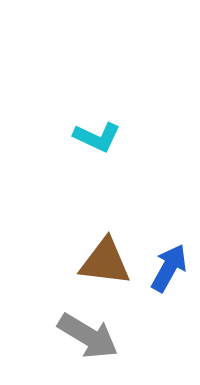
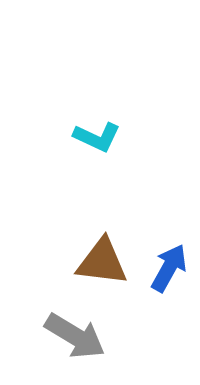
brown triangle: moved 3 px left
gray arrow: moved 13 px left
